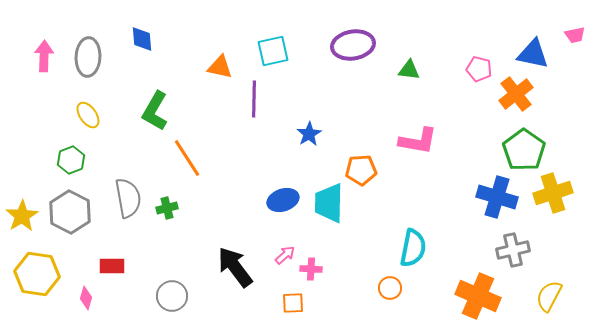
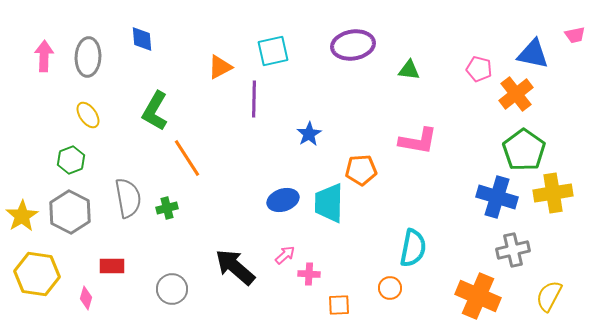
orange triangle at (220, 67): rotated 40 degrees counterclockwise
yellow cross at (553, 193): rotated 9 degrees clockwise
black arrow at (235, 267): rotated 12 degrees counterclockwise
pink cross at (311, 269): moved 2 px left, 5 px down
gray circle at (172, 296): moved 7 px up
orange square at (293, 303): moved 46 px right, 2 px down
